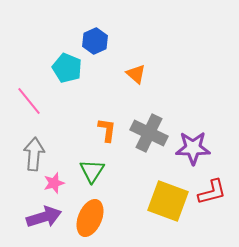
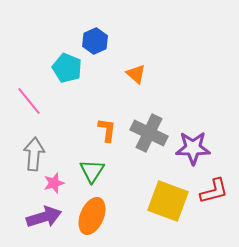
red L-shape: moved 2 px right, 1 px up
orange ellipse: moved 2 px right, 2 px up
